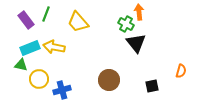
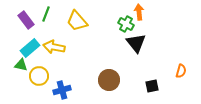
yellow trapezoid: moved 1 px left, 1 px up
cyan rectangle: rotated 18 degrees counterclockwise
yellow circle: moved 3 px up
